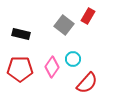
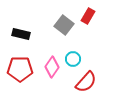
red semicircle: moved 1 px left, 1 px up
